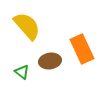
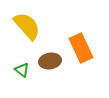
orange rectangle: moved 1 px left, 1 px up
green triangle: moved 2 px up
